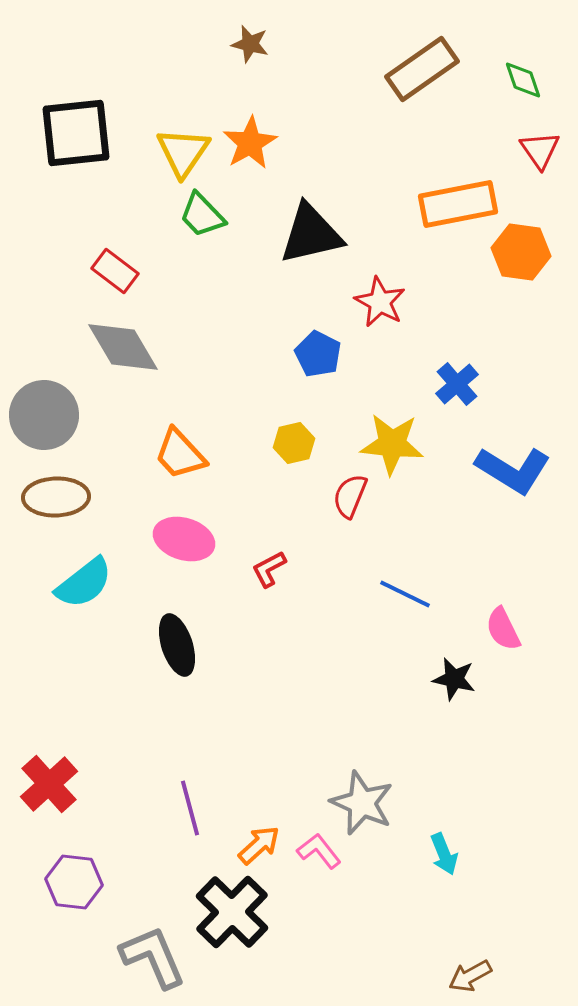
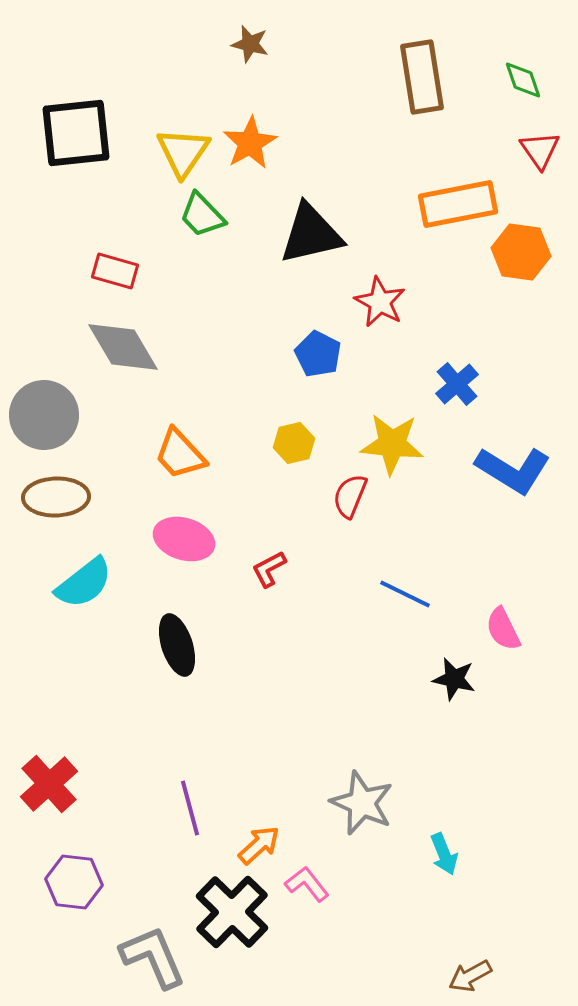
brown rectangle: moved 8 px down; rotated 64 degrees counterclockwise
red rectangle: rotated 21 degrees counterclockwise
pink L-shape: moved 12 px left, 33 px down
